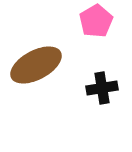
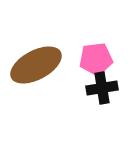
pink pentagon: moved 38 px down; rotated 24 degrees clockwise
